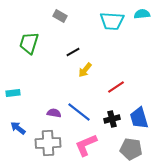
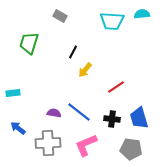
black line: rotated 32 degrees counterclockwise
black cross: rotated 21 degrees clockwise
